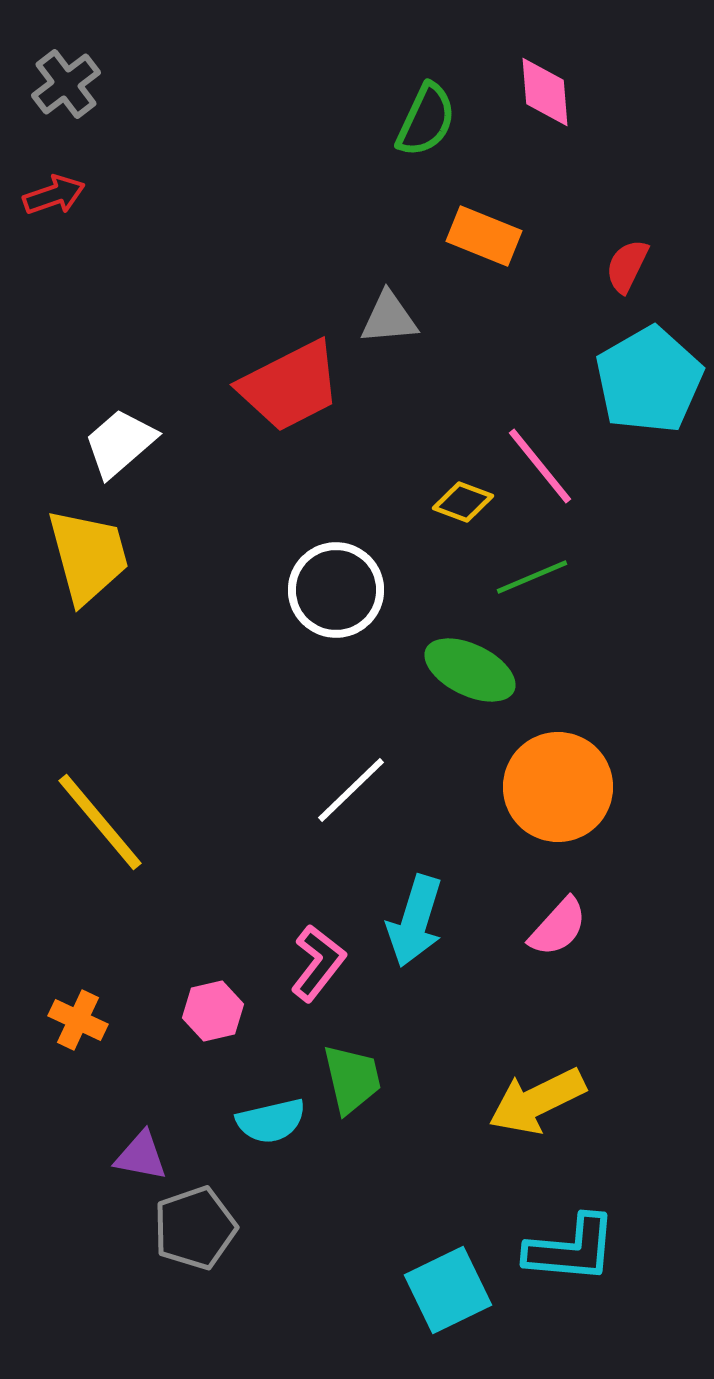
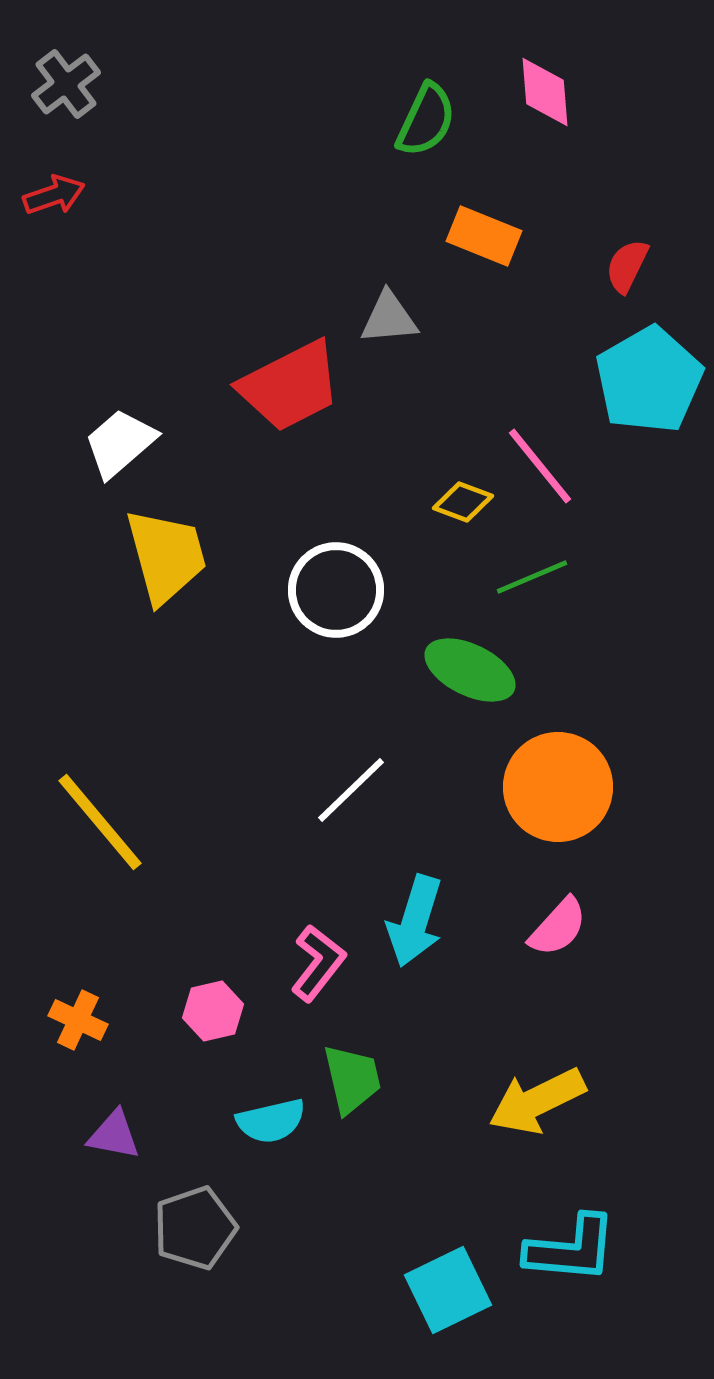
yellow trapezoid: moved 78 px right
purple triangle: moved 27 px left, 21 px up
